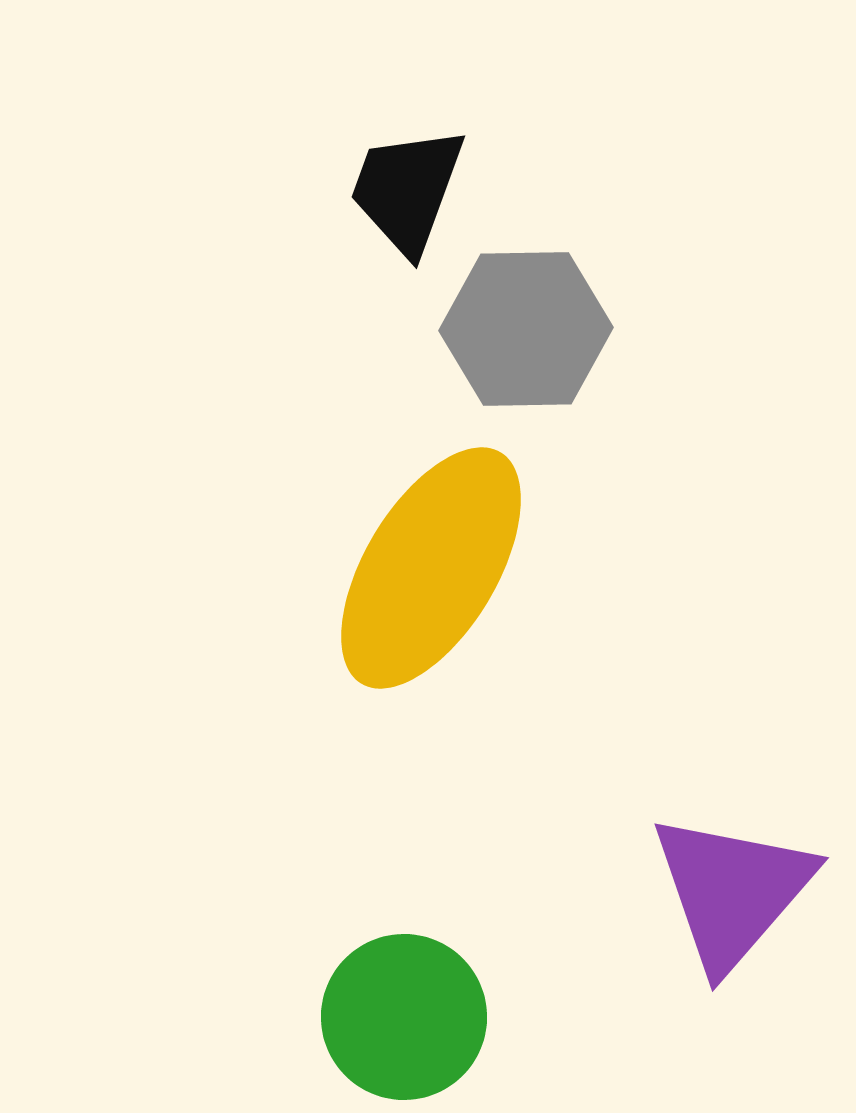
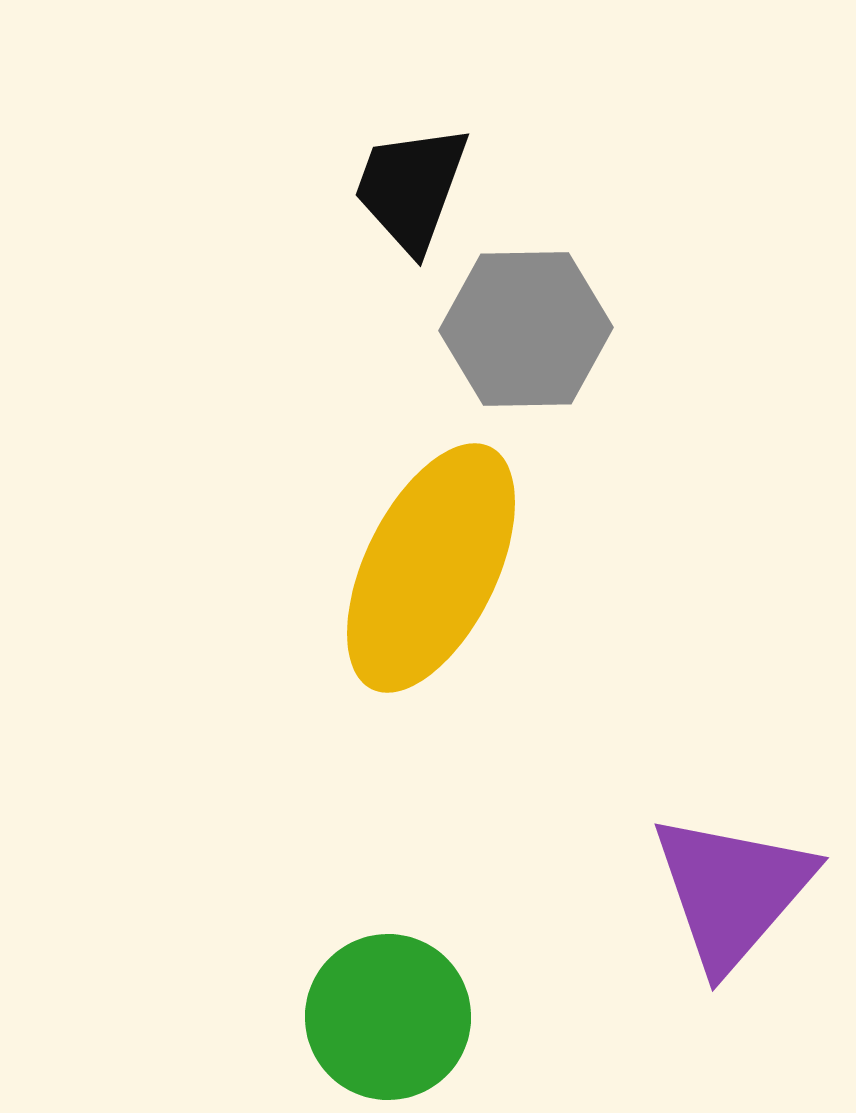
black trapezoid: moved 4 px right, 2 px up
yellow ellipse: rotated 5 degrees counterclockwise
green circle: moved 16 px left
